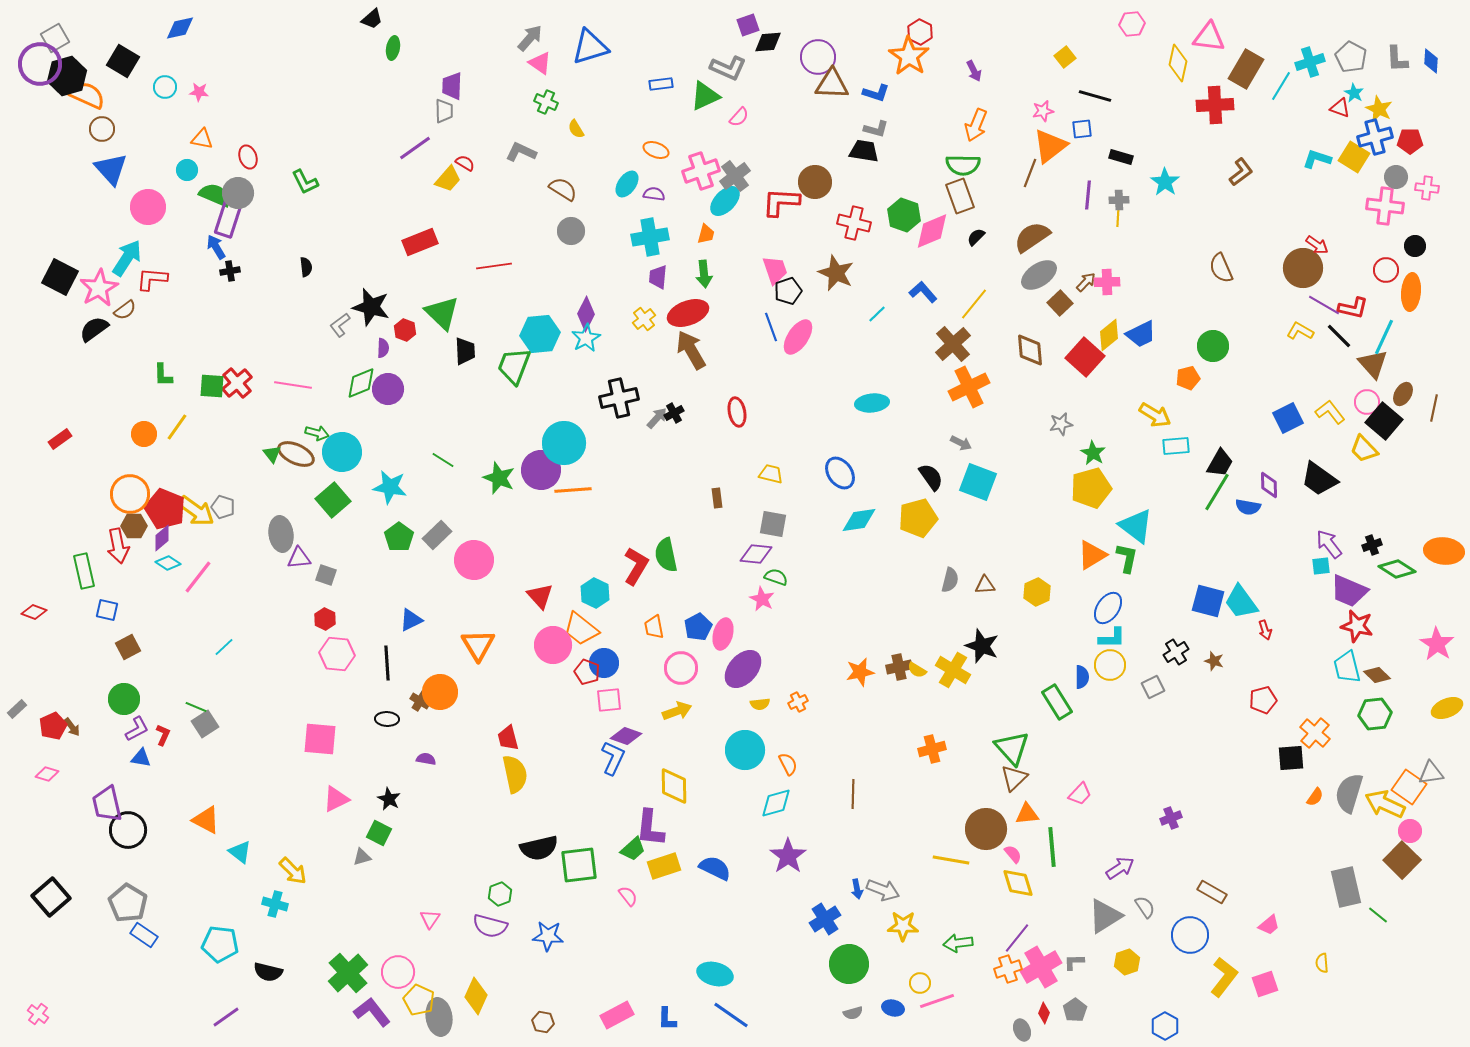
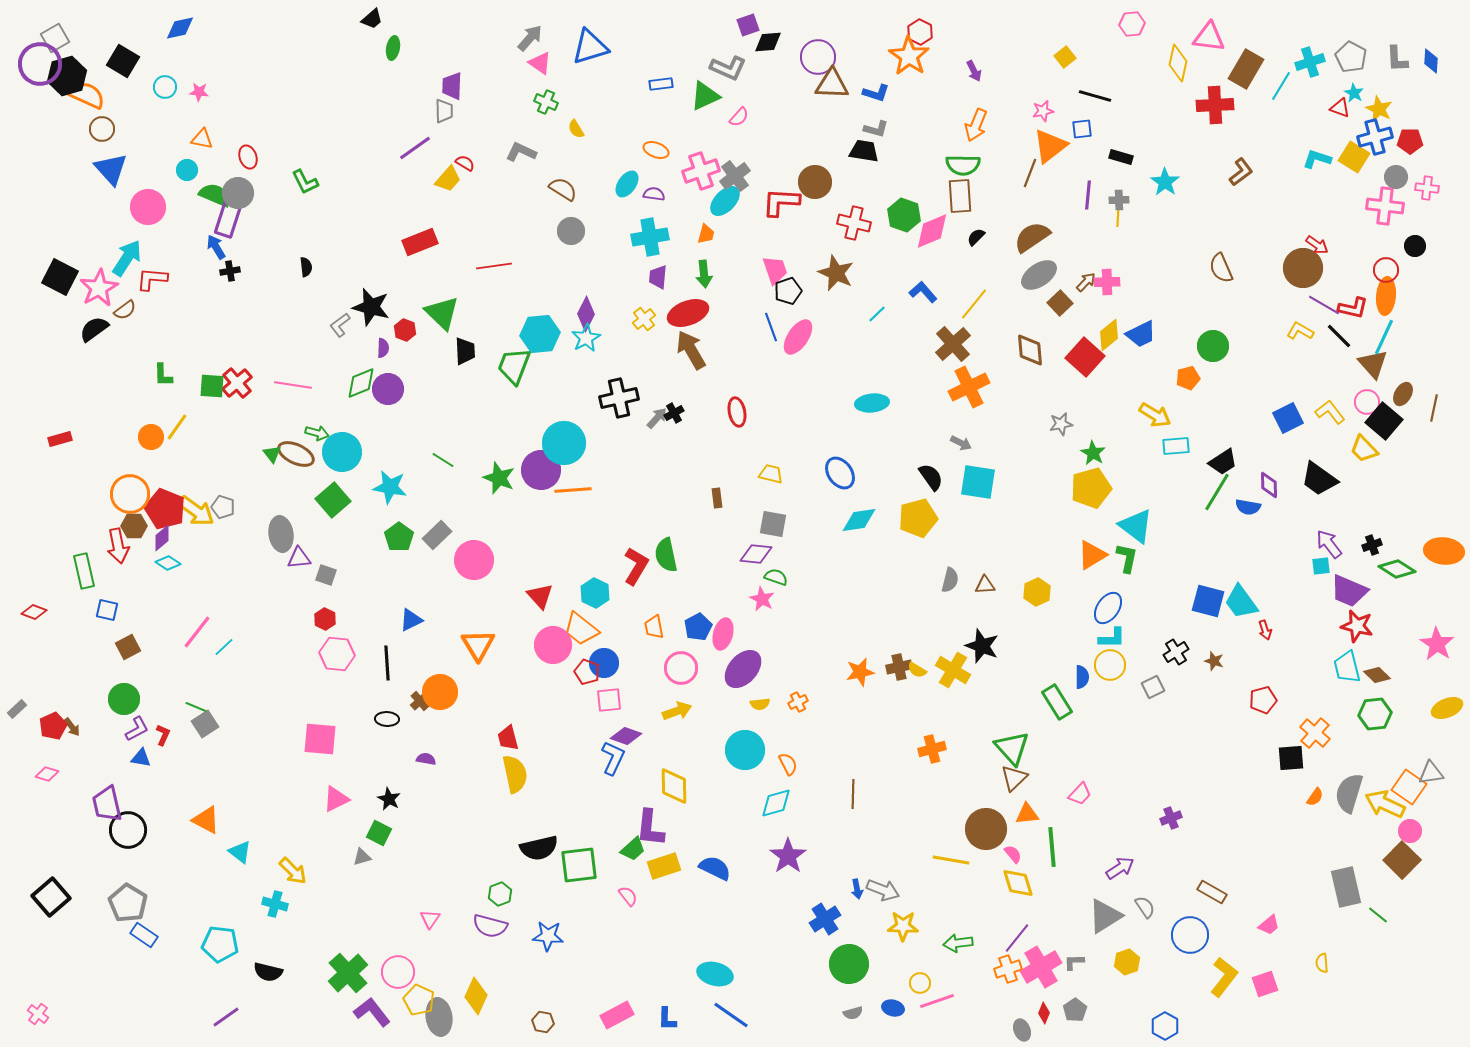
brown rectangle at (960, 196): rotated 16 degrees clockwise
orange ellipse at (1411, 292): moved 25 px left, 4 px down
orange circle at (144, 434): moved 7 px right, 3 px down
red rectangle at (60, 439): rotated 20 degrees clockwise
black trapezoid at (1220, 463): moved 3 px right, 1 px up; rotated 28 degrees clockwise
cyan square at (978, 482): rotated 12 degrees counterclockwise
pink line at (198, 577): moved 1 px left, 55 px down
brown cross at (420, 701): rotated 18 degrees clockwise
